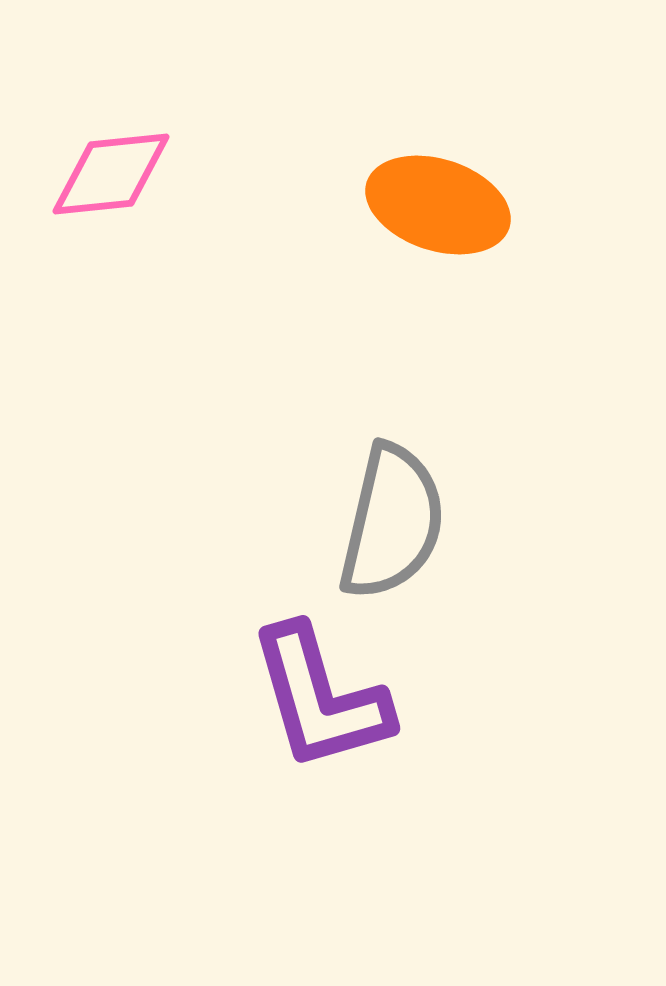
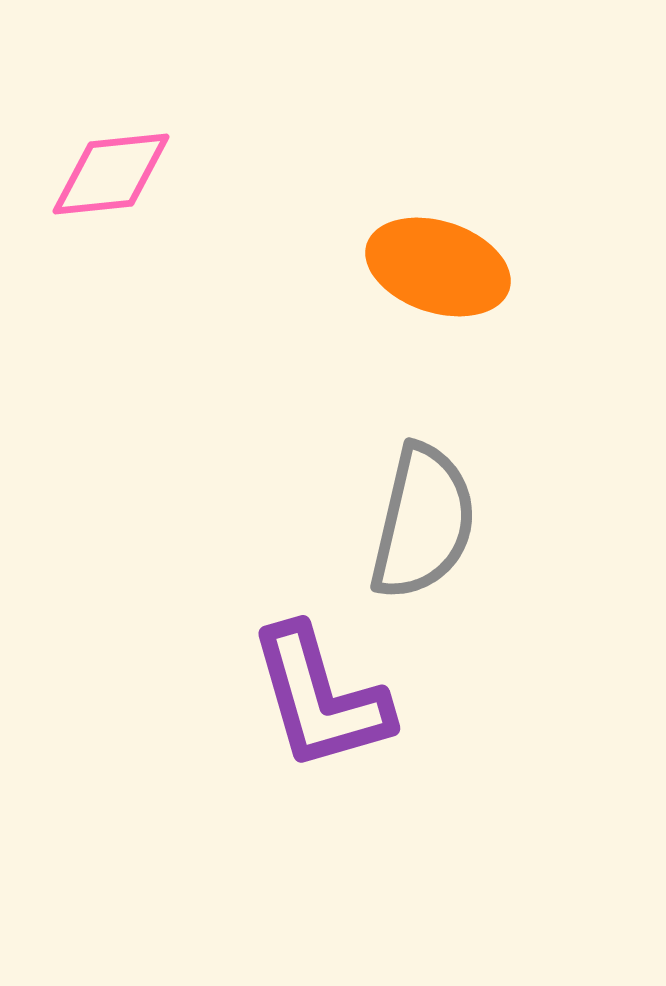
orange ellipse: moved 62 px down
gray semicircle: moved 31 px right
